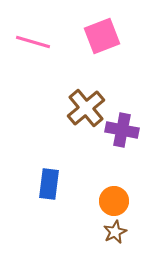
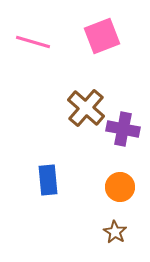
brown cross: rotated 9 degrees counterclockwise
purple cross: moved 1 px right, 1 px up
blue rectangle: moved 1 px left, 4 px up; rotated 12 degrees counterclockwise
orange circle: moved 6 px right, 14 px up
brown star: rotated 15 degrees counterclockwise
